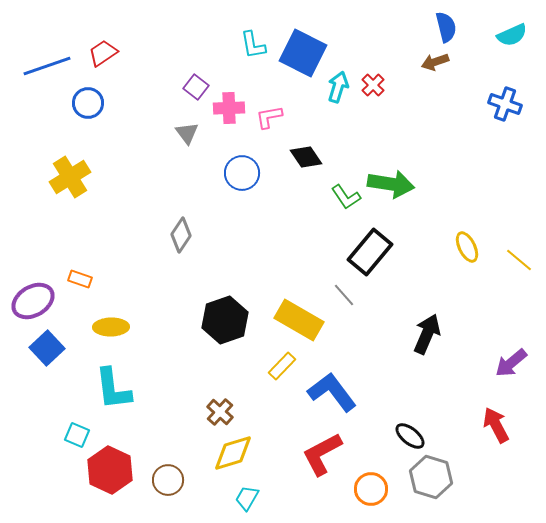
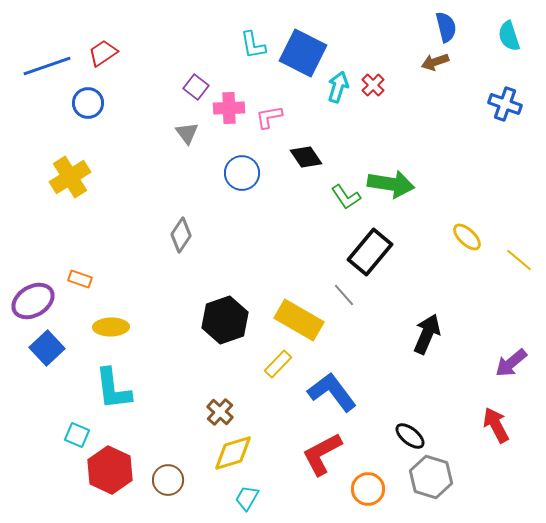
cyan semicircle at (512, 35): moved 3 px left, 1 px down; rotated 96 degrees clockwise
yellow ellipse at (467, 247): moved 10 px up; rotated 20 degrees counterclockwise
yellow rectangle at (282, 366): moved 4 px left, 2 px up
orange circle at (371, 489): moved 3 px left
